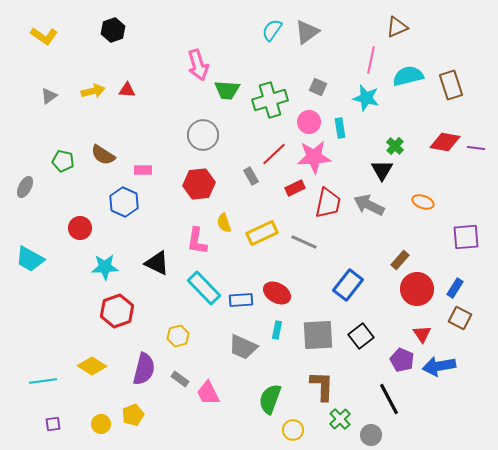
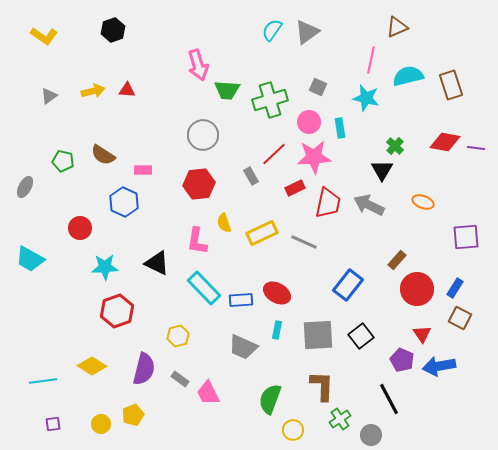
brown rectangle at (400, 260): moved 3 px left
green cross at (340, 419): rotated 10 degrees clockwise
